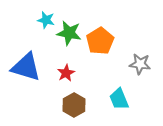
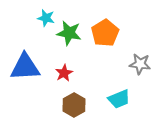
cyan star: moved 2 px up
orange pentagon: moved 5 px right, 8 px up
blue triangle: moved 1 px left; rotated 20 degrees counterclockwise
red star: moved 2 px left
cyan trapezoid: rotated 90 degrees counterclockwise
